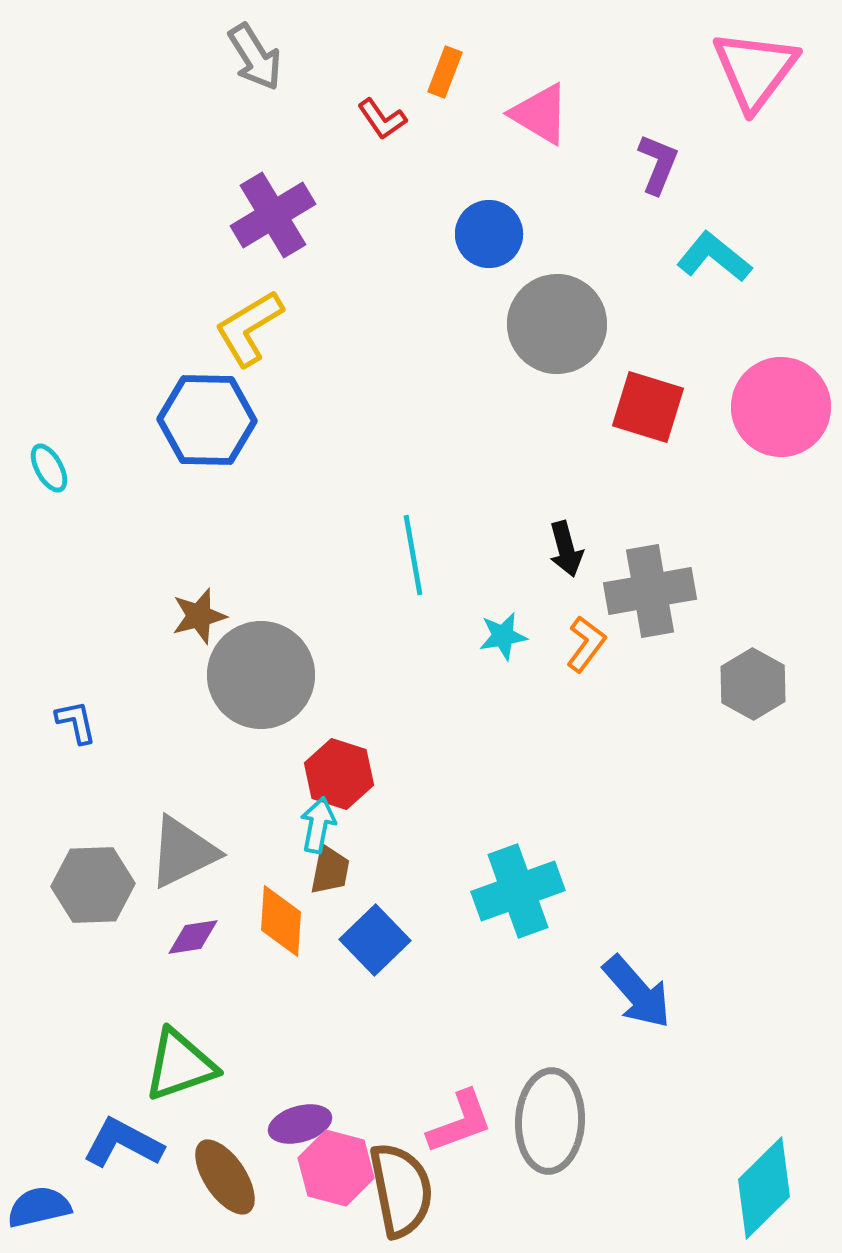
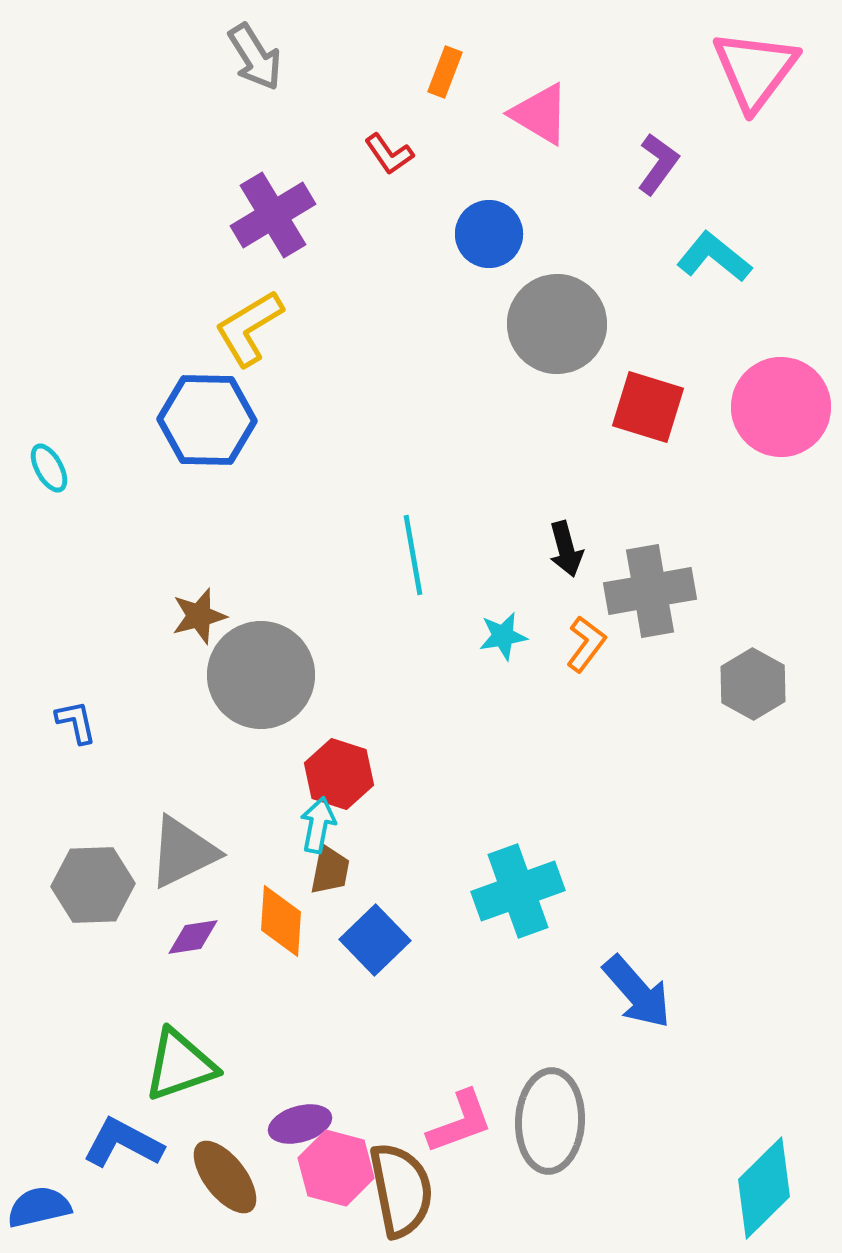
red L-shape at (382, 119): moved 7 px right, 35 px down
purple L-shape at (658, 164): rotated 14 degrees clockwise
brown ellipse at (225, 1177): rotated 4 degrees counterclockwise
